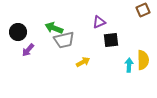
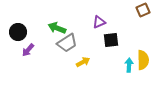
green arrow: moved 3 px right
gray trapezoid: moved 3 px right, 3 px down; rotated 20 degrees counterclockwise
